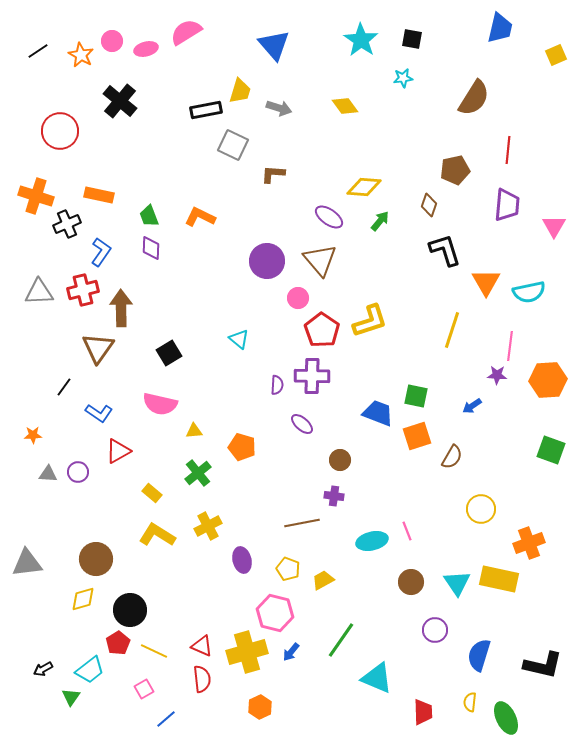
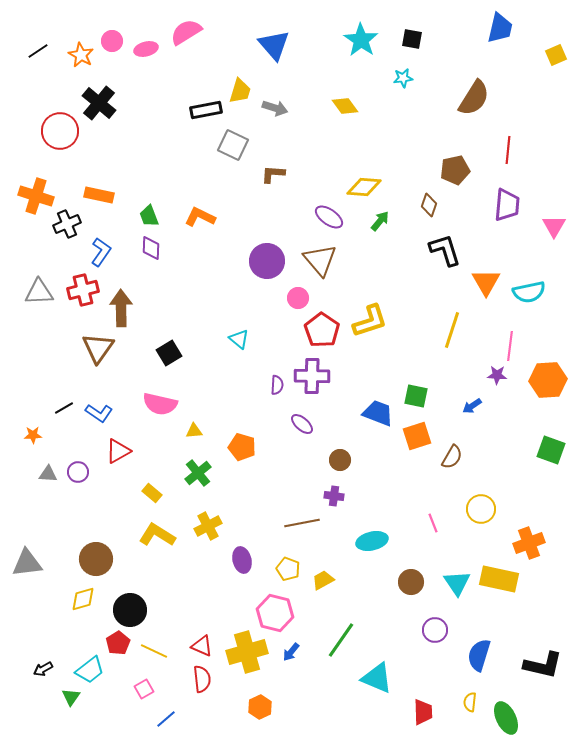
black cross at (120, 101): moved 21 px left, 2 px down
gray arrow at (279, 108): moved 4 px left
black line at (64, 387): moved 21 px down; rotated 24 degrees clockwise
pink line at (407, 531): moved 26 px right, 8 px up
